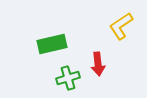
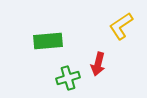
green rectangle: moved 4 px left, 3 px up; rotated 8 degrees clockwise
red arrow: rotated 20 degrees clockwise
